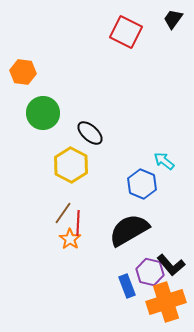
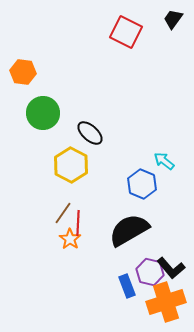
black L-shape: moved 3 px down
